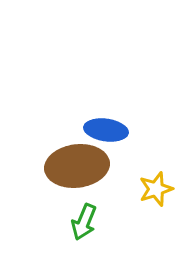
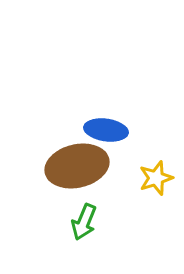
brown ellipse: rotated 6 degrees counterclockwise
yellow star: moved 11 px up
